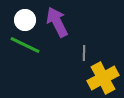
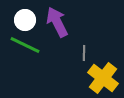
yellow cross: rotated 24 degrees counterclockwise
